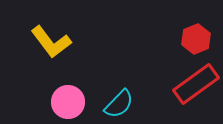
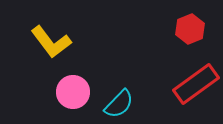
red hexagon: moved 6 px left, 10 px up
pink circle: moved 5 px right, 10 px up
